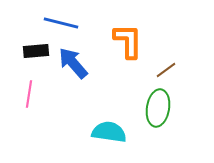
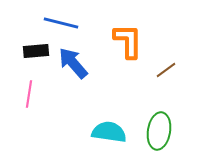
green ellipse: moved 1 px right, 23 px down
